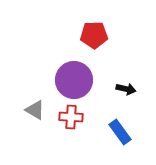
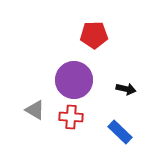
blue rectangle: rotated 10 degrees counterclockwise
